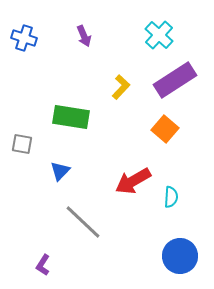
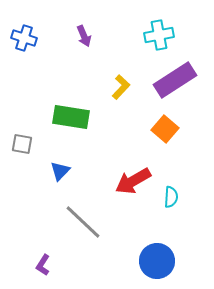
cyan cross: rotated 36 degrees clockwise
blue circle: moved 23 px left, 5 px down
